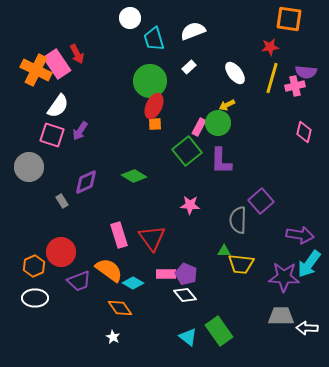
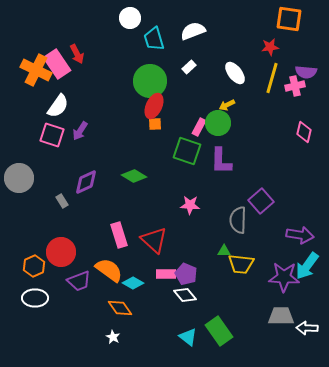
green square at (187, 151): rotated 32 degrees counterclockwise
gray circle at (29, 167): moved 10 px left, 11 px down
red triangle at (152, 238): moved 2 px right, 2 px down; rotated 12 degrees counterclockwise
cyan arrow at (309, 264): moved 2 px left, 2 px down
